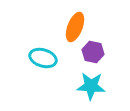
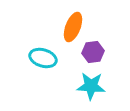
orange ellipse: moved 2 px left
purple hexagon: rotated 20 degrees counterclockwise
